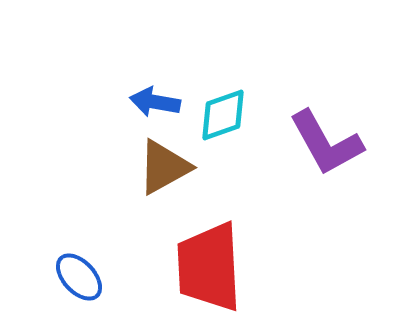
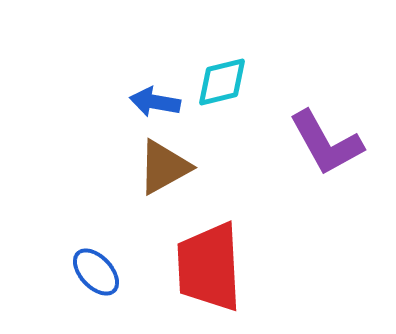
cyan diamond: moved 1 px left, 33 px up; rotated 6 degrees clockwise
blue ellipse: moved 17 px right, 5 px up
